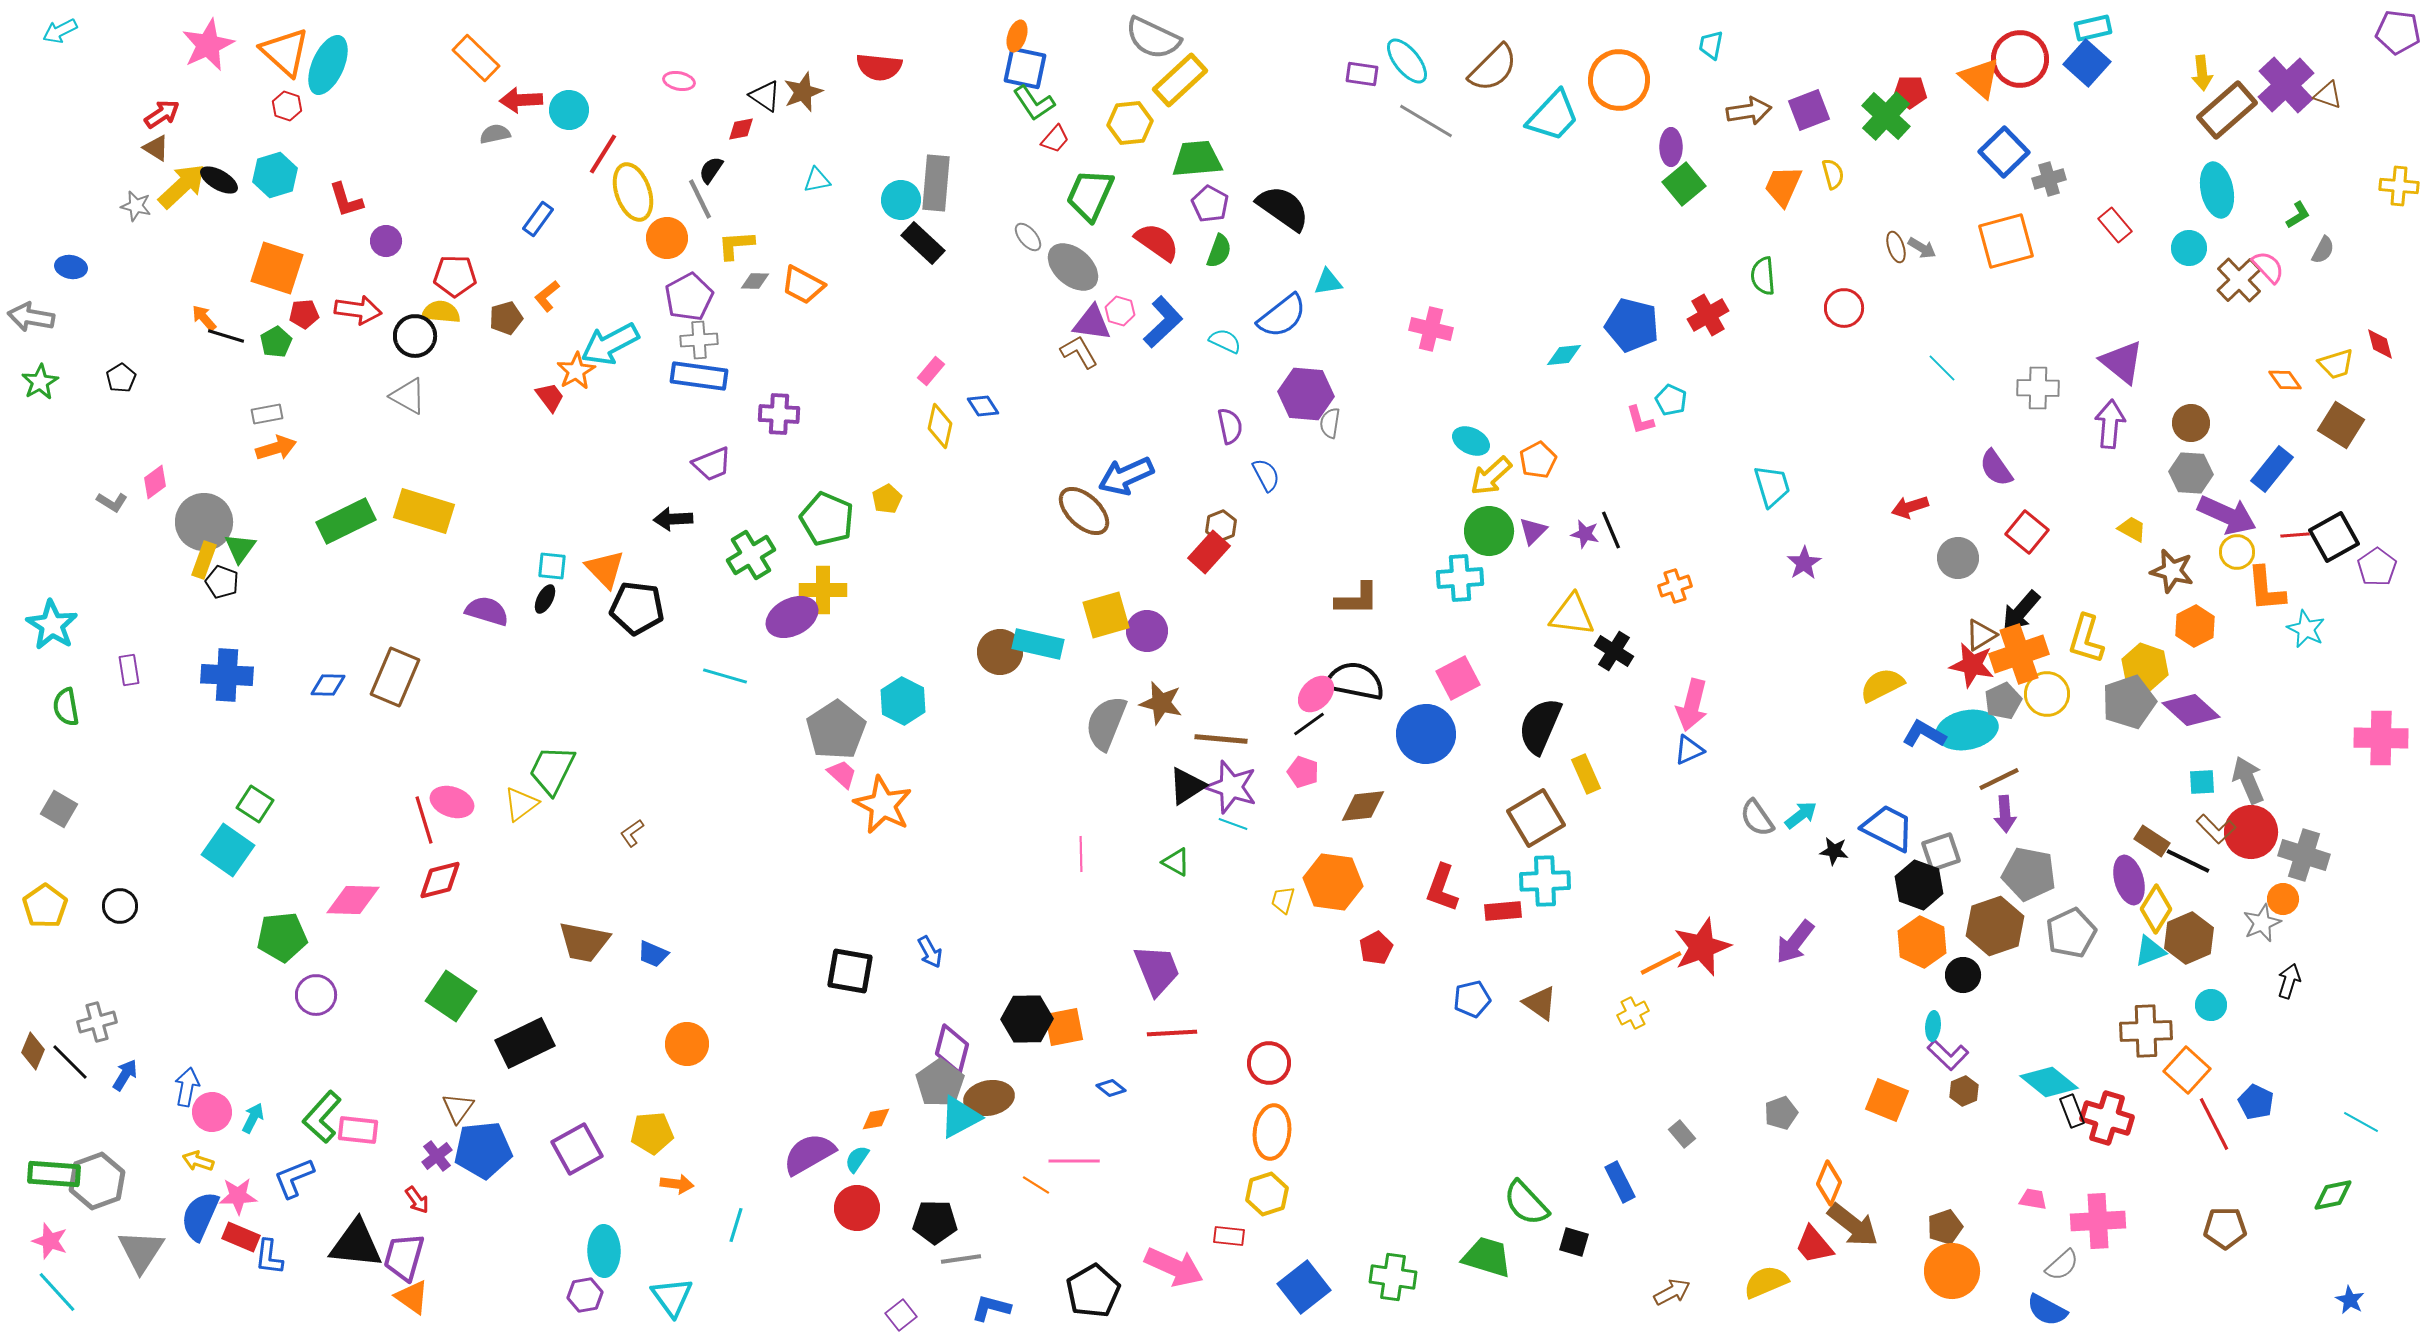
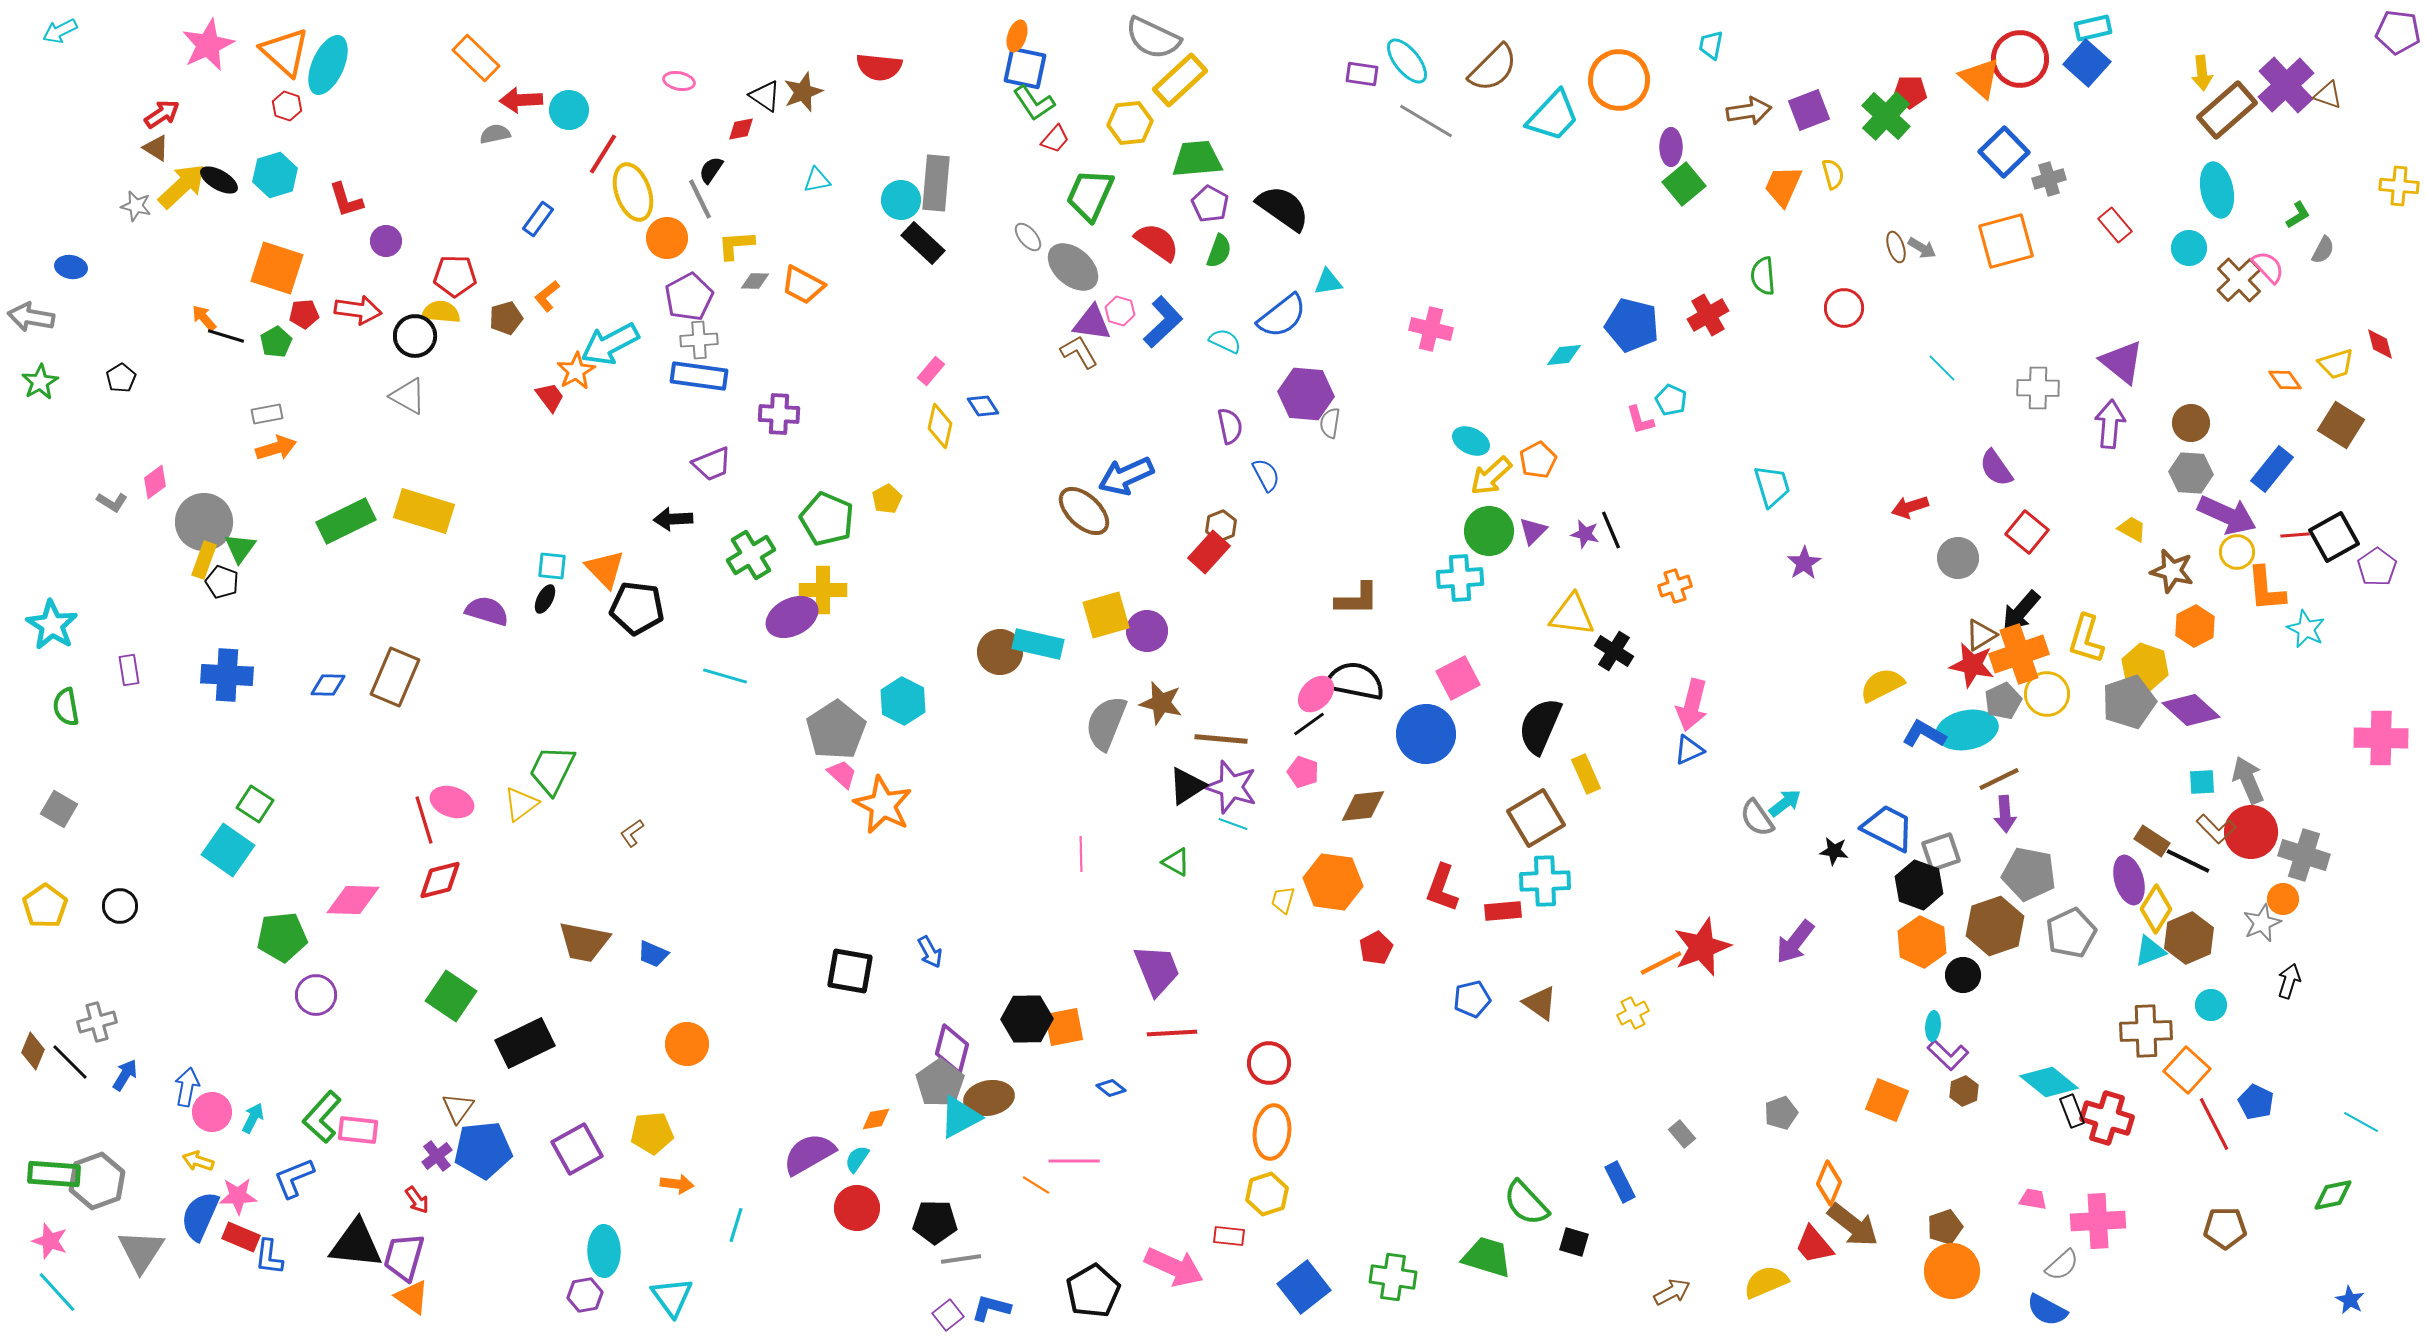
cyan arrow at (1801, 815): moved 16 px left, 12 px up
purple square at (901, 1315): moved 47 px right
